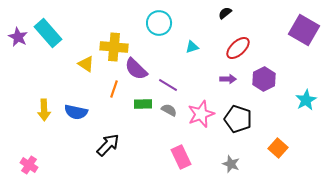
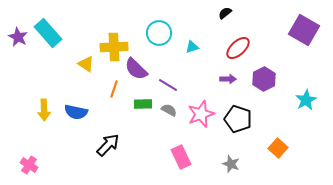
cyan circle: moved 10 px down
yellow cross: rotated 8 degrees counterclockwise
